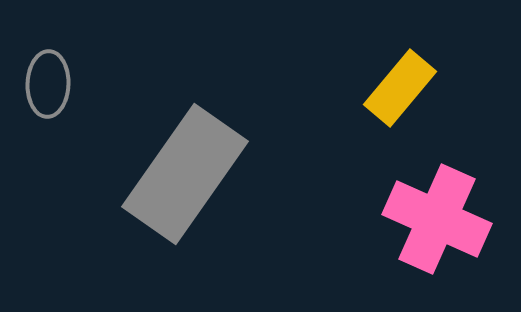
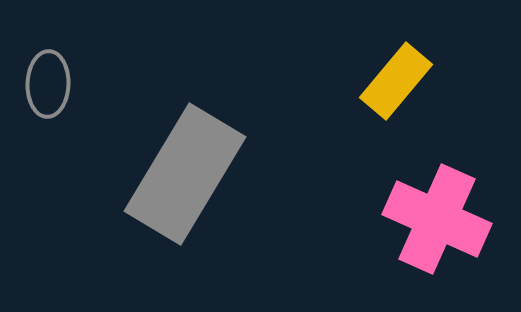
yellow rectangle: moved 4 px left, 7 px up
gray rectangle: rotated 4 degrees counterclockwise
